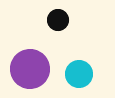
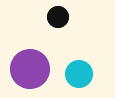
black circle: moved 3 px up
